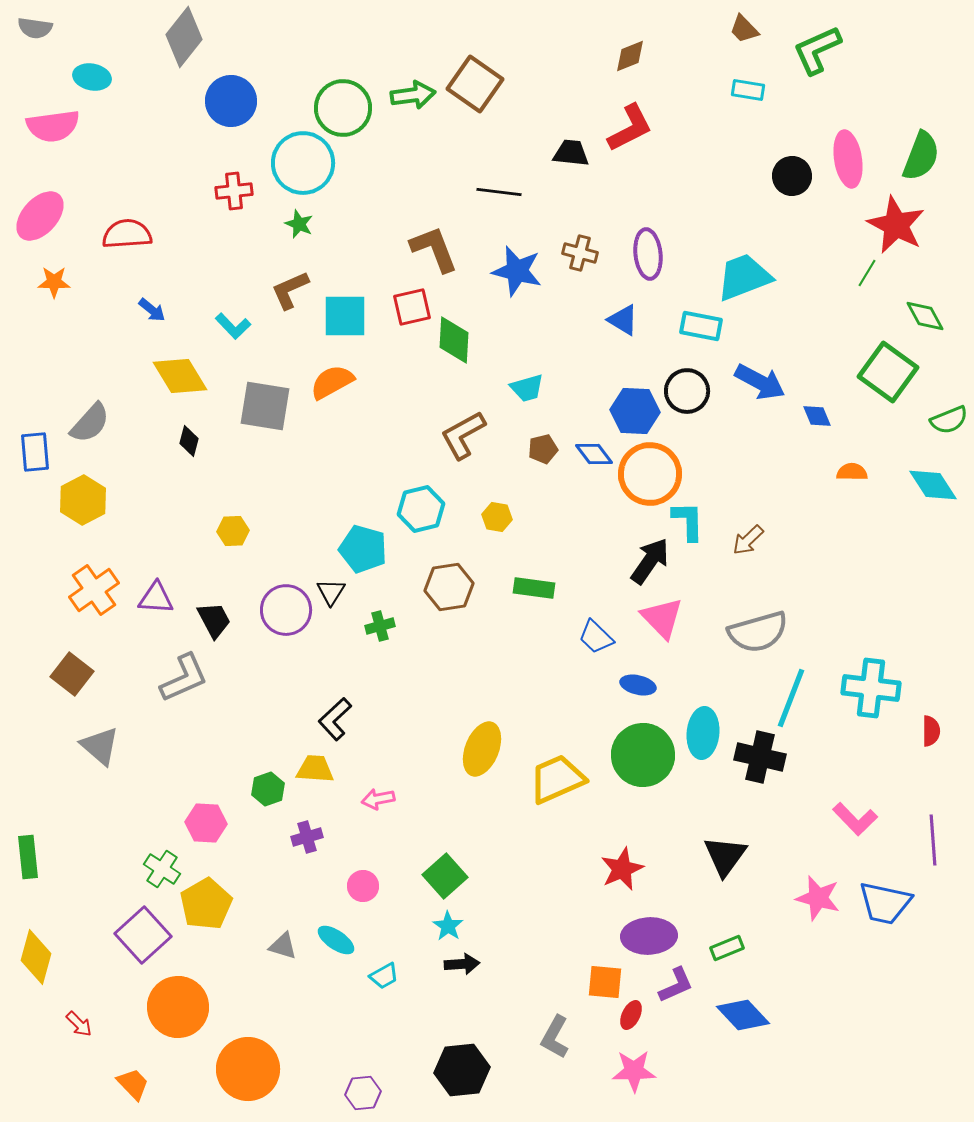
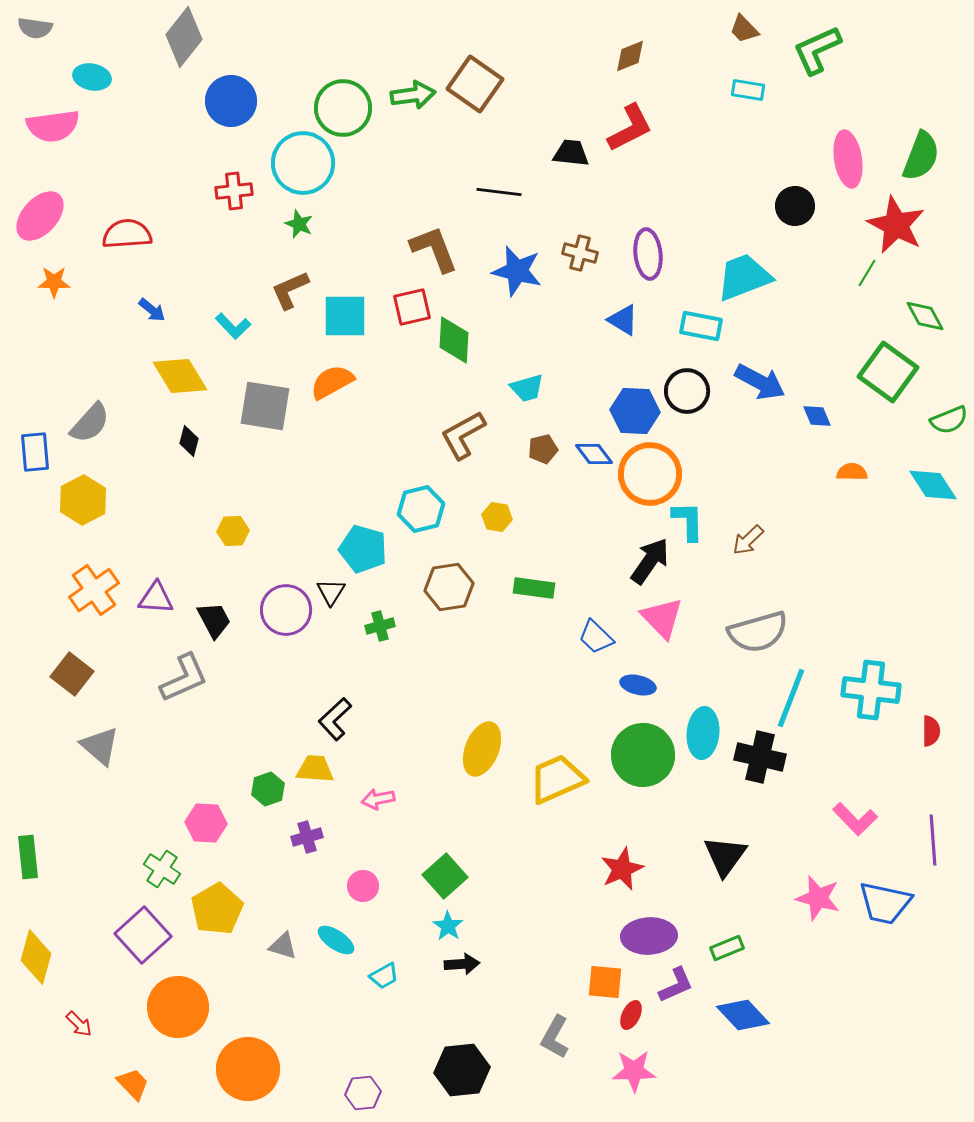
black circle at (792, 176): moved 3 px right, 30 px down
cyan cross at (871, 688): moved 2 px down
yellow pentagon at (206, 904): moved 11 px right, 5 px down
